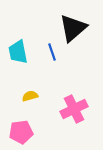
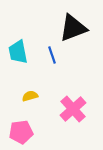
black triangle: rotated 20 degrees clockwise
blue line: moved 3 px down
pink cross: moved 1 px left; rotated 16 degrees counterclockwise
